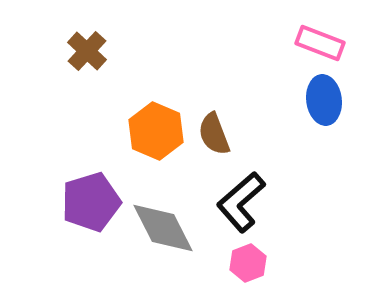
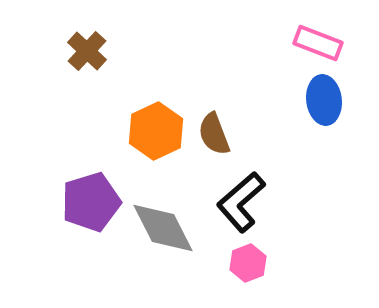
pink rectangle: moved 2 px left
orange hexagon: rotated 12 degrees clockwise
